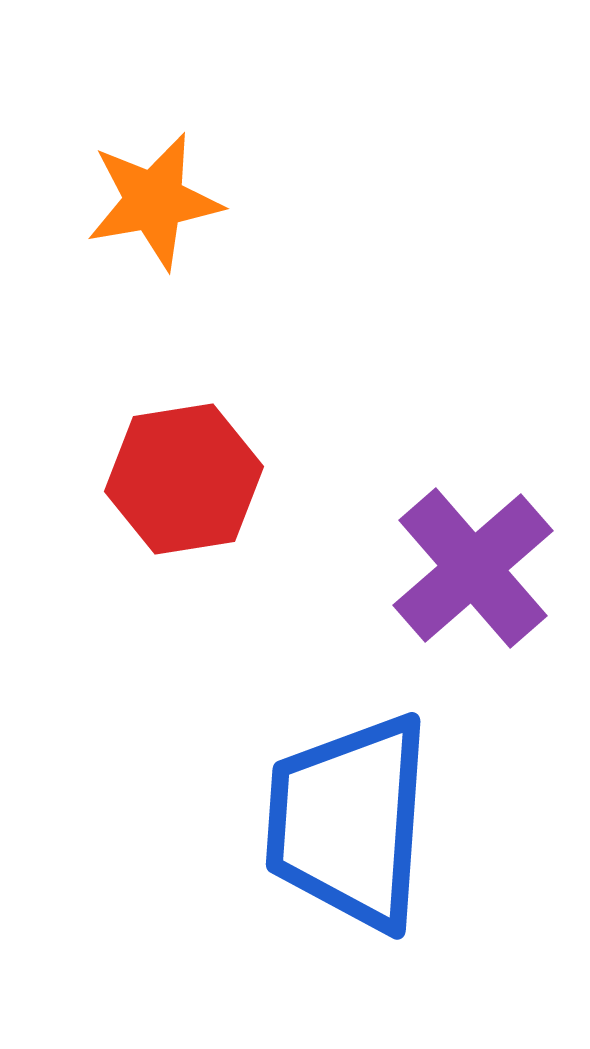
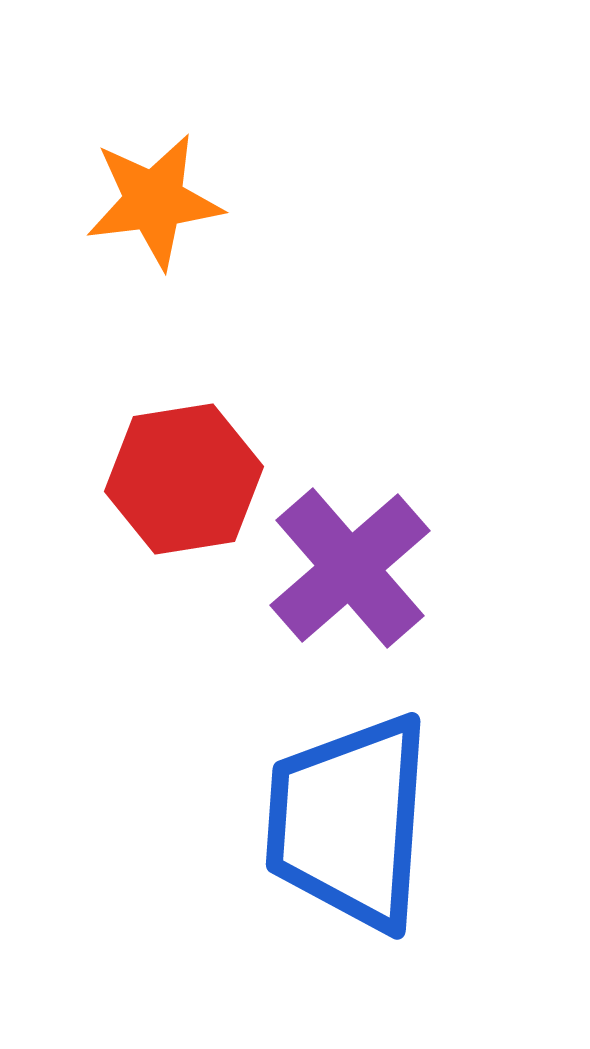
orange star: rotated 3 degrees clockwise
purple cross: moved 123 px left
